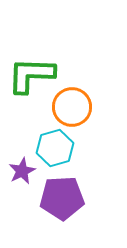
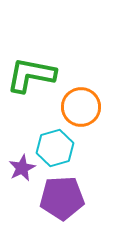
green L-shape: rotated 9 degrees clockwise
orange circle: moved 9 px right
purple star: moved 3 px up
